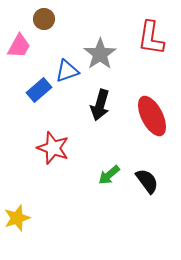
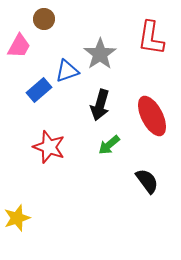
red star: moved 4 px left, 1 px up
green arrow: moved 30 px up
